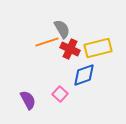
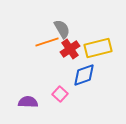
red cross: rotated 30 degrees clockwise
purple semicircle: moved 2 px down; rotated 60 degrees counterclockwise
